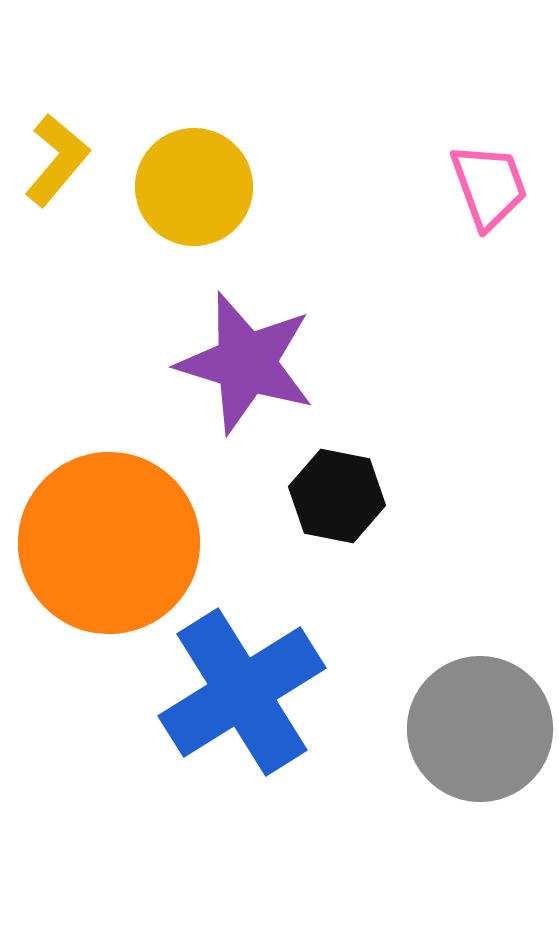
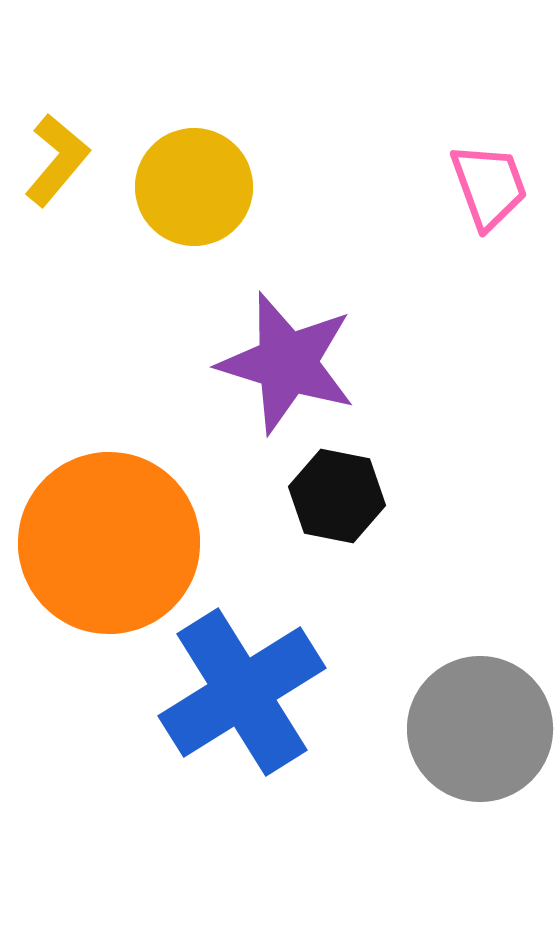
purple star: moved 41 px right
